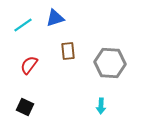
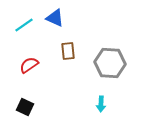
blue triangle: rotated 42 degrees clockwise
cyan line: moved 1 px right
red semicircle: rotated 18 degrees clockwise
cyan arrow: moved 2 px up
